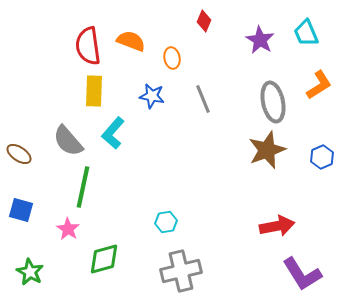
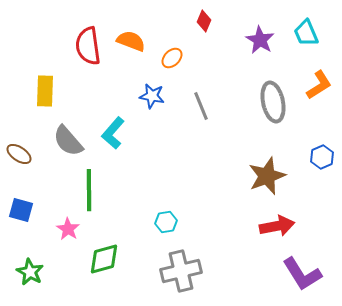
orange ellipse: rotated 55 degrees clockwise
yellow rectangle: moved 49 px left
gray line: moved 2 px left, 7 px down
brown star: moved 26 px down
green line: moved 6 px right, 3 px down; rotated 12 degrees counterclockwise
